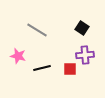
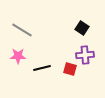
gray line: moved 15 px left
pink star: rotated 14 degrees counterclockwise
red square: rotated 16 degrees clockwise
